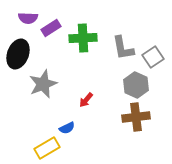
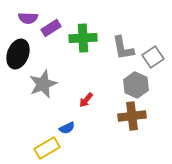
brown cross: moved 4 px left, 1 px up
